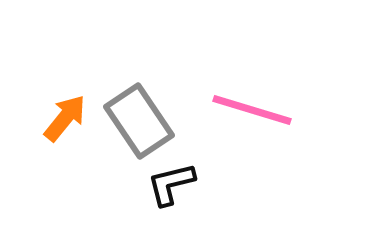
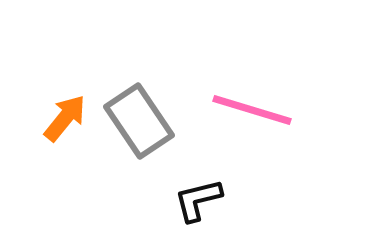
black L-shape: moved 27 px right, 16 px down
